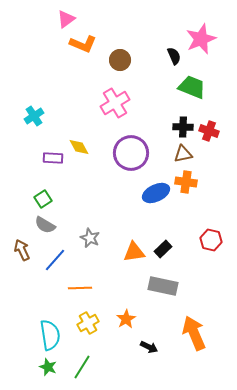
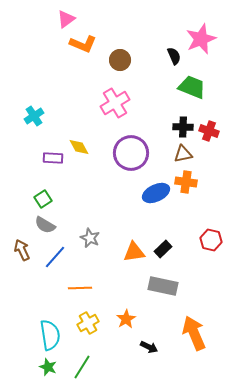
blue line: moved 3 px up
